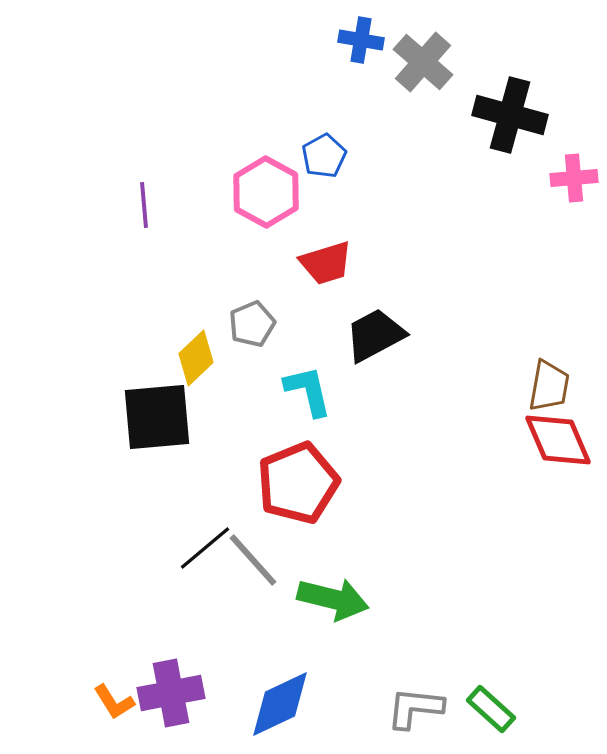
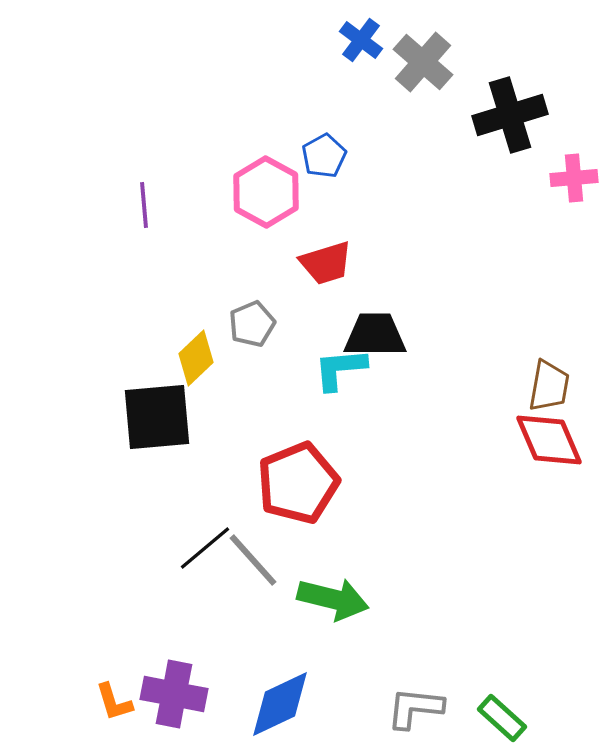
blue cross: rotated 27 degrees clockwise
black cross: rotated 32 degrees counterclockwise
black trapezoid: rotated 28 degrees clockwise
cyan L-shape: moved 32 px right, 22 px up; rotated 82 degrees counterclockwise
red diamond: moved 9 px left
purple cross: moved 3 px right, 1 px down; rotated 22 degrees clockwise
orange L-shape: rotated 15 degrees clockwise
green rectangle: moved 11 px right, 9 px down
